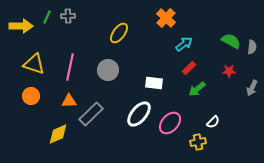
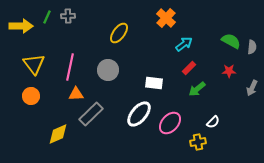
yellow triangle: rotated 35 degrees clockwise
orange triangle: moved 7 px right, 7 px up
